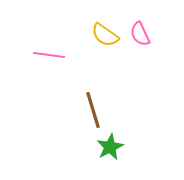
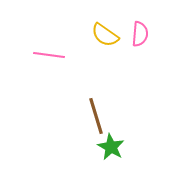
pink semicircle: rotated 150 degrees counterclockwise
brown line: moved 3 px right, 6 px down
green star: moved 1 px right; rotated 16 degrees counterclockwise
